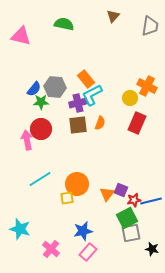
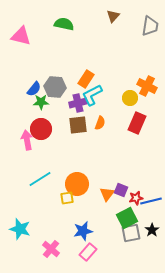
orange rectangle: rotated 72 degrees clockwise
red star: moved 2 px right, 2 px up
black star: moved 19 px up; rotated 24 degrees clockwise
